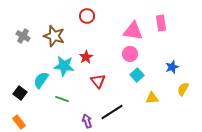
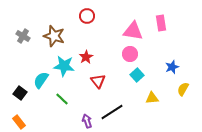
green line: rotated 24 degrees clockwise
